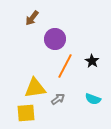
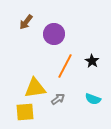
brown arrow: moved 6 px left, 4 px down
purple circle: moved 1 px left, 5 px up
yellow square: moved 1 px left, 1 px up
